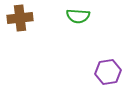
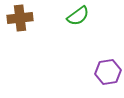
green semicircle: rotated 40 degrees counterclockwise
